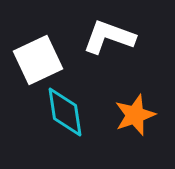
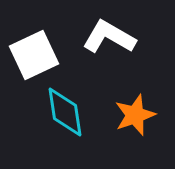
white L-shape: rotated 10 degrees clockwise
white square: moved 4 px left, 5 px up
